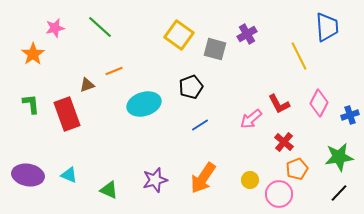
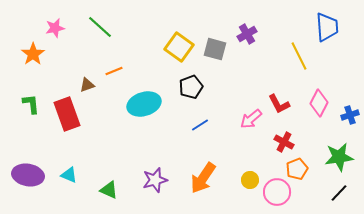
yellow square: moved 12 px down
red cross: rotated 12 degrees counterclockwise
pink circle: moved 2 px left, 2 px up
